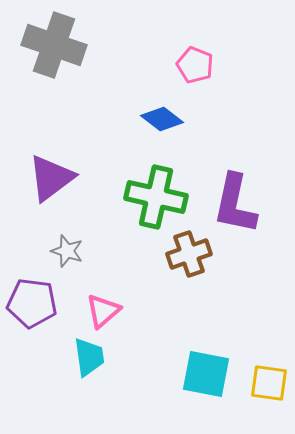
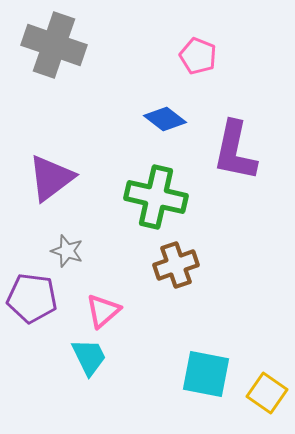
pink pentagon: moved 3 px right, 9 px up
blue diamond: moved 3 px right
purple L-shape: moved 53 px up
brown cross: moved 13 px left, 11 px down
purple pentagon: moved 5 px up
cyan trapezoid: rotated 18 degrees counterclockwise
yellow square: moved 2 px left, 10 px down; rotated 27 degrees clockwise
